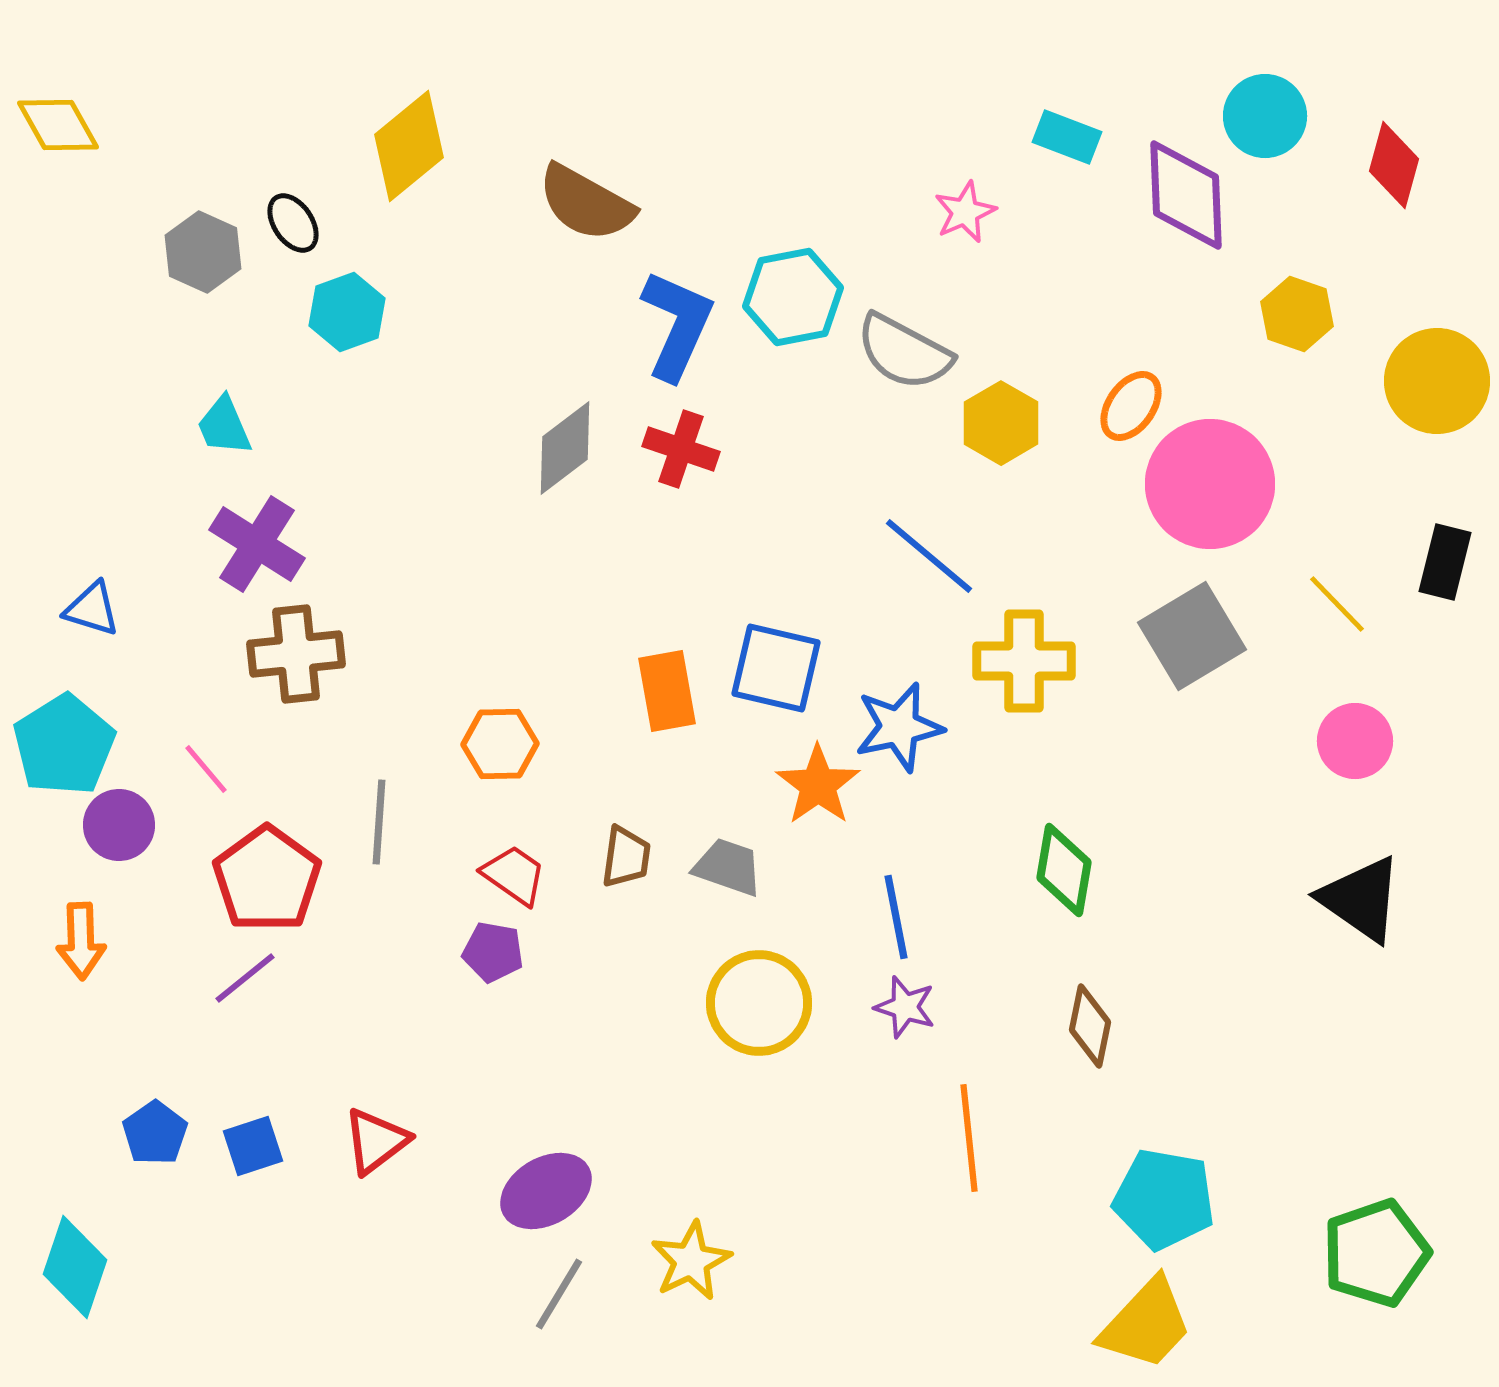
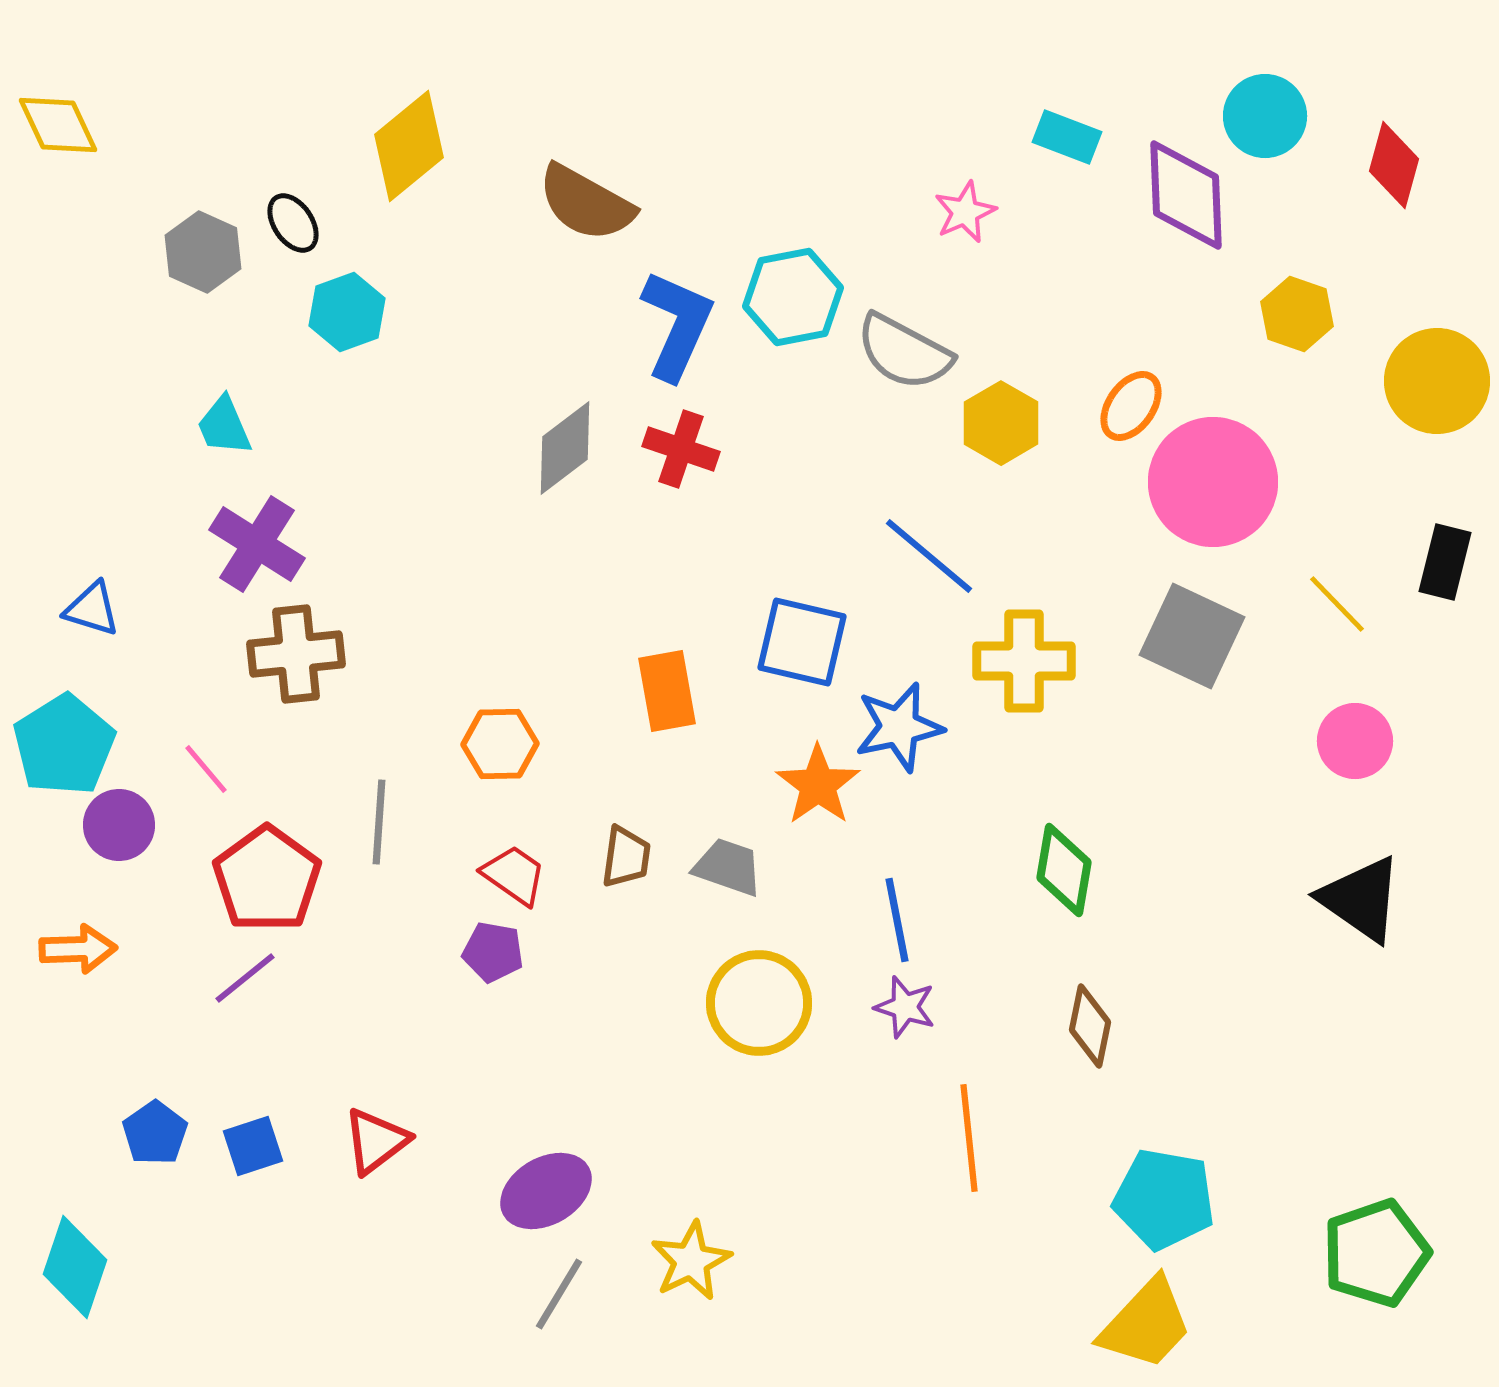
yellow diamond at (58, 125): rotated 4 degrees clockwise
pink circle at (1210, 484): moved 3 px right, 2 px up
gray square at (1192, 636): rotated 34 degrees counterclockwise
blue square at (776, 668): moved 26 px right, 26 px up
blue line at (896, 917): moved 1 px right, 3 px down
orange arrow at (81, 941): moved 3 px left, 8 px down; rotated 90 degrees counterclockwise
